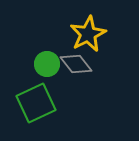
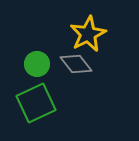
green circle: moved 10 px left
